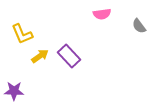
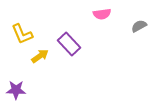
gray semicircle: rotated 98 degrees clockwise
purple rectangle: moved 12 px up
purple star: moved 2 px right, 1 px up
